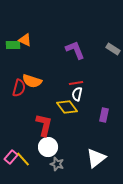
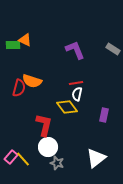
gray star: moved 1 px up
